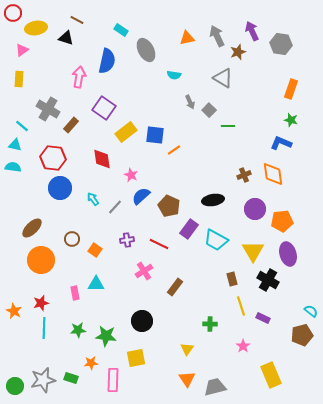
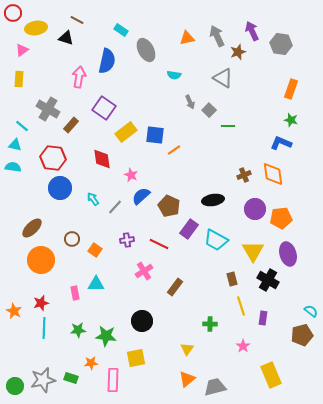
orange pentagon at (282, 221): moved 1 px left, 3 px up
purple rectangle at (263, 318): rotated 72 degrees clockwise
orange triangle at (187, 379): rotated 24 degrees clockwise
